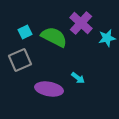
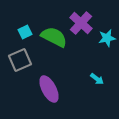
cyan arrow: moved 19 px right, 1 px down
purple ellipse: rotated 52 degrees clockwise
